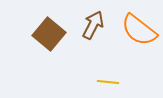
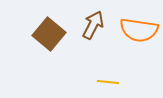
orange semicircle: rotated 30 degrees counterclockwise
